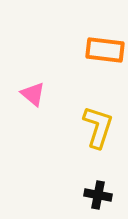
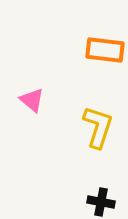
pink triangle: moved 1 px left, 6 px down
black cross: moved 3 px right, 7 px down
